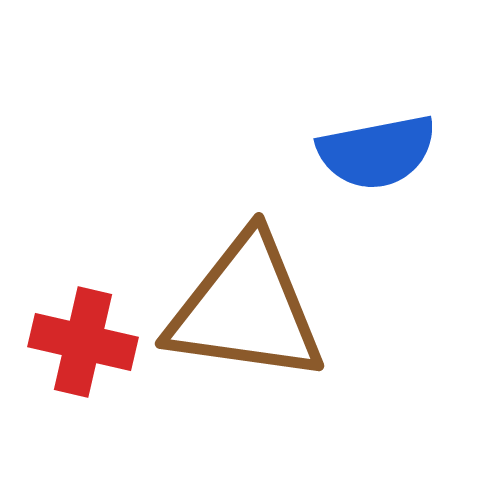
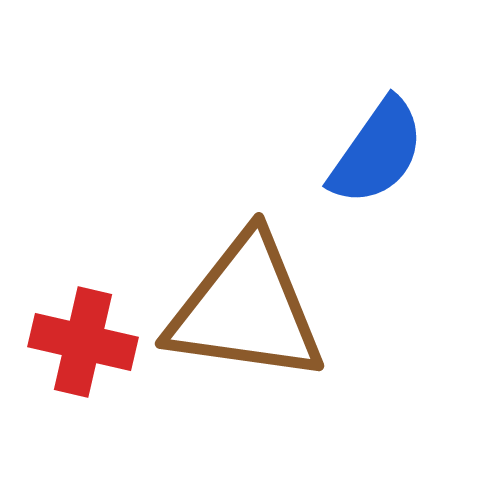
blue semicircle: rotated 44 degrees counterclockwise
